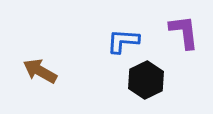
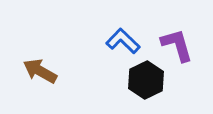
purple L-shape: moved 7 px left, 13 px down; rotated 9 degrees counterclockwise
blue L-shape: rotated 40 degrees clockwise
